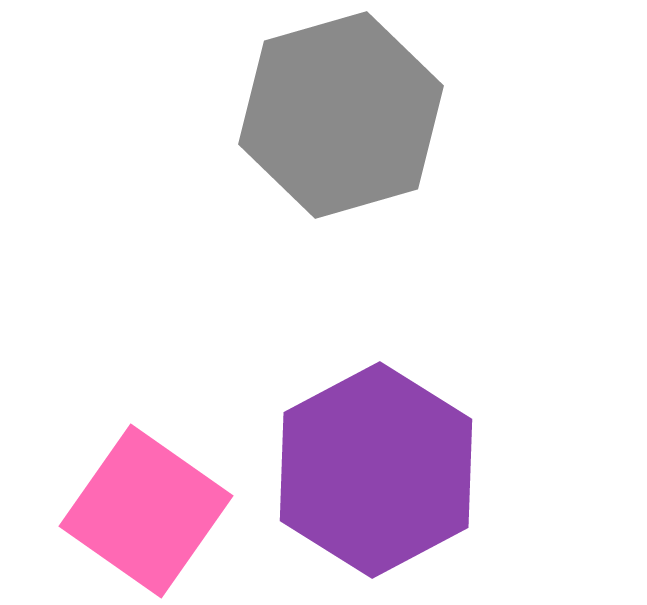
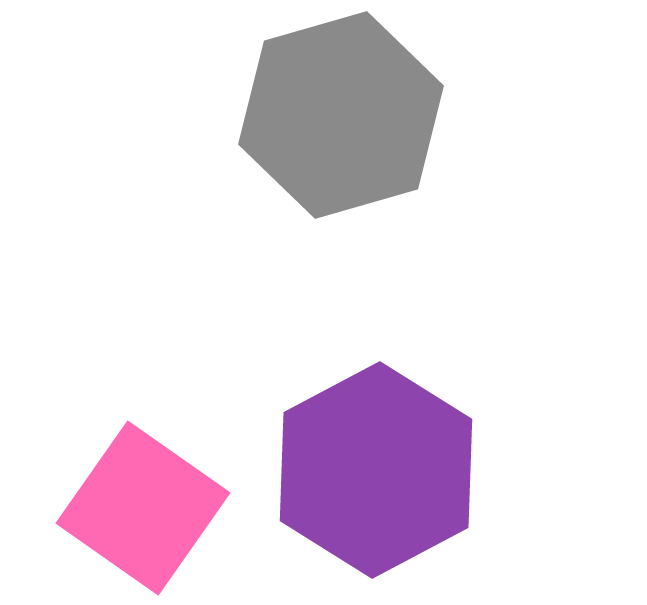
pink square: moved 3 px left, 3 px up
